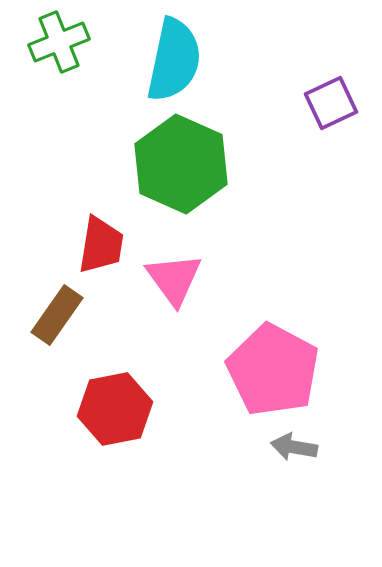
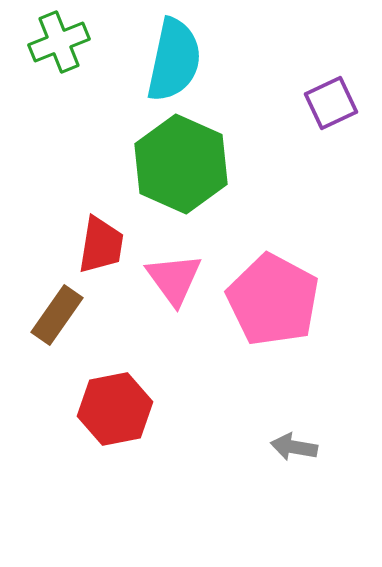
pink pentagon: moved 70 px up
